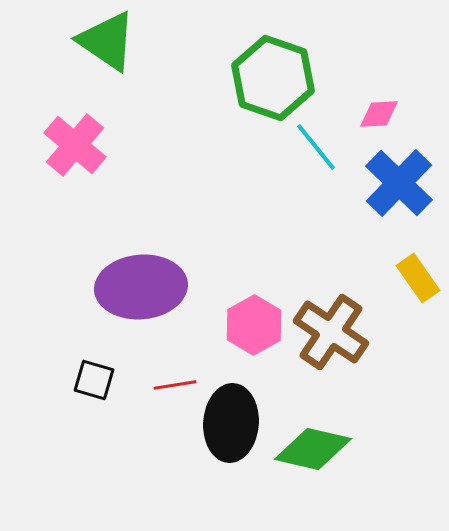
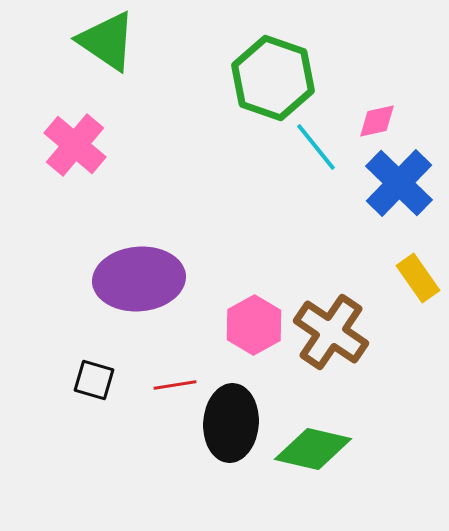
pink diamond: moved 2 px left, 7 px down; rotated 9 degrees counterclockwise
purple ellipse: moved 2 px left, 8 px up
